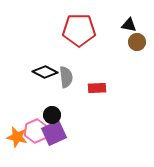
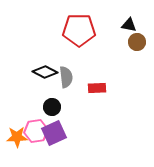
black circle: moved 8 px up
pink hexagon: rotated 15 degrees clockwise
orange star: rotated 15 degrees counterclockwise
